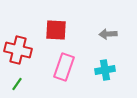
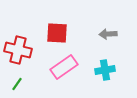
red square: moved 1 px right, 3 px down
pink rectangle: rotated 36 degrees clockwise
